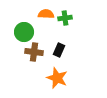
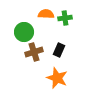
brown cross: rotated 24 degrees counterclockwise
